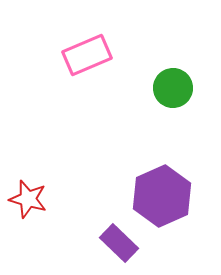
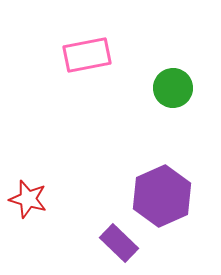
pink rectangle: rotated 12 degrees clockwise
